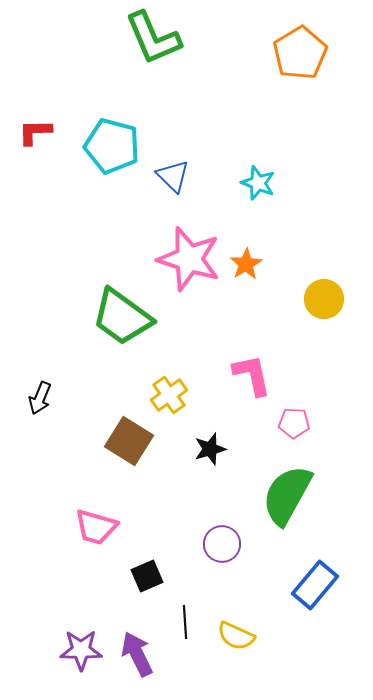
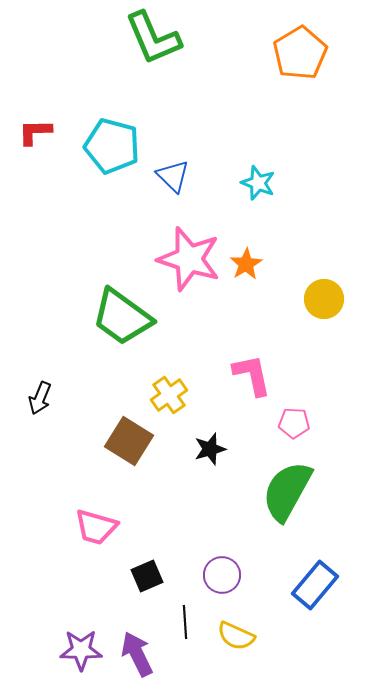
green semicircle: moved 4 px up
purple circle: moved 31 px down
